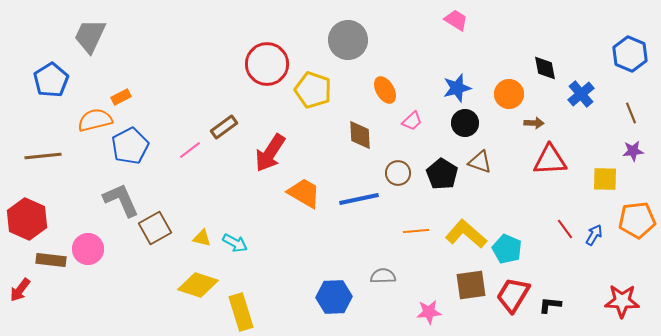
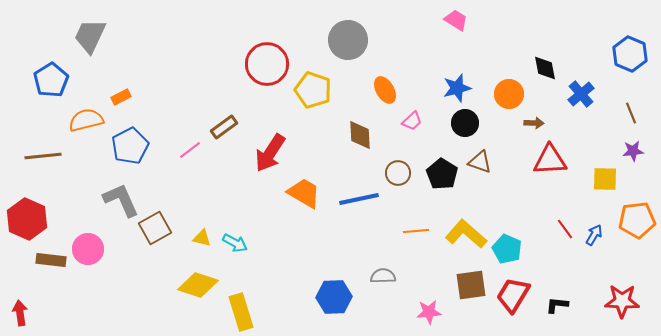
orange semicircle at (95, 120): moved 9 px left
red arrow at (20, 290): moved 23 px down; rotated 135 degrees clockwise
black L-shape at (550, 305): moved 7 px right
